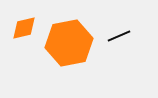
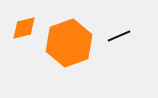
orange hexagon: rotated 9 degrees counterclockwise
